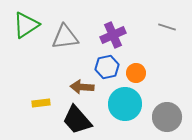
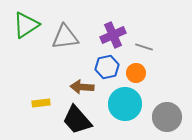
gray line: moved 23 px left, 20 px down
